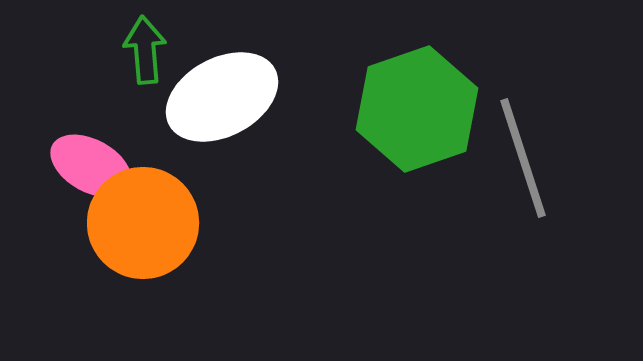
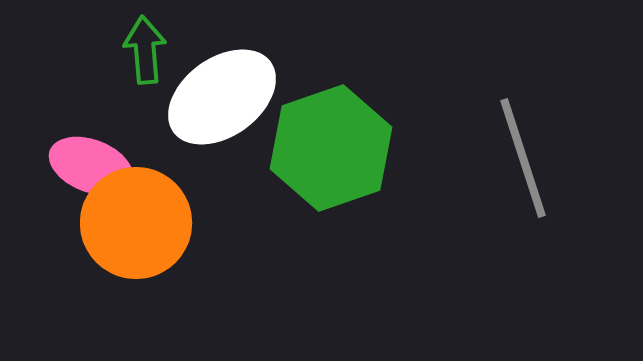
white ellipse: rotated 8 degrees counterclockwise
green hexagon: moved 86 px left, 39 px down
pink ellipse: rotated 8 degrees counterclockwise
orange circle: moved 7 px left
